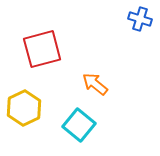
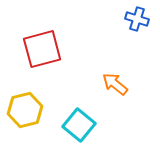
blue cross: moved 3 px left
orange arrow: moved 20 px right
yellow hexagon: moved 1 px right, 2 px down; rotated 12 degrees clockwise
